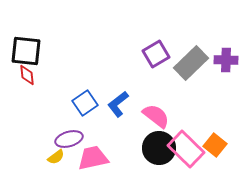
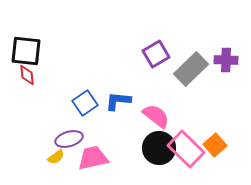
gray rectangle: moved 6 px down
blue L-shape: moved 3 px up; rotated 44 degrees clockwise
orange square: rotated 10 degrees clockwise
